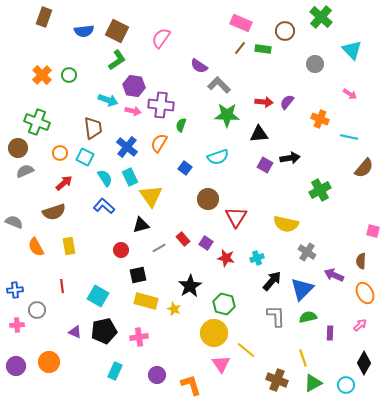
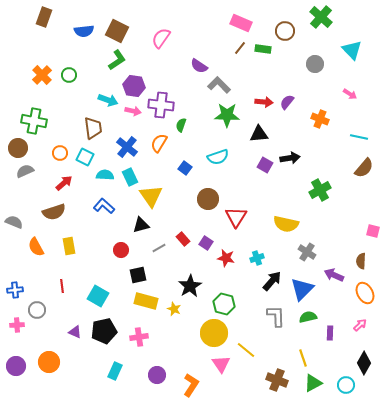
green cross at (37, 122): moved 3 px left, 1 px up; rotated 10 degrees counterclockwise
cyan line at (349, 137): moved 10 px right
cyan semicircle at (105, 178): moved 3 px up; rotated 54 degrees counterclockwise
orange L-shape at (191, 385): rotated 50 degrees clockwise
